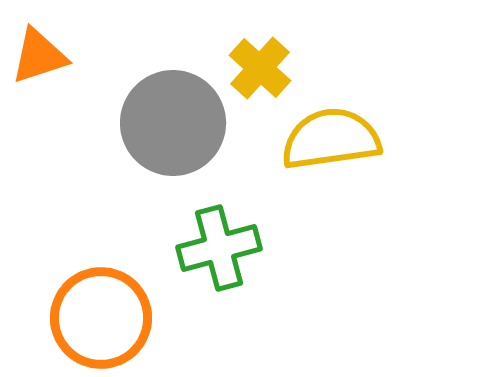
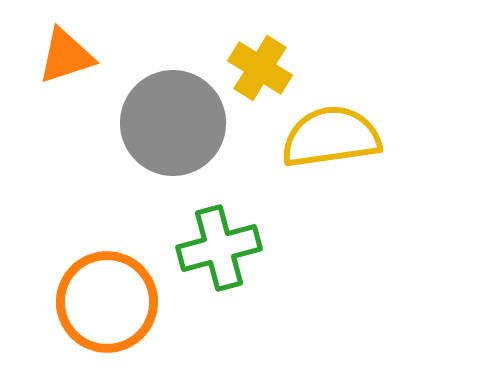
orange triangle: moved 27 px right
yellow cross: rotated 10 degrees counterclockwise
yellow semicircle: moved 2 px up
orange circle: moved 6 px right, 16 px up
